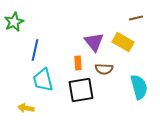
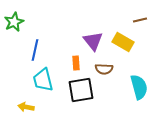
brown line: moved 4 px right, 2 px down
purple triangle: moved 1 px left, 1 px up
orange rectangle: moved 2 px left
yellow arrow: moved 1 px up
